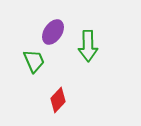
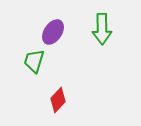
green arrow: moved 14 px right, 17 px up
green trapezoid: rotated 140 degrees counterclockwise
